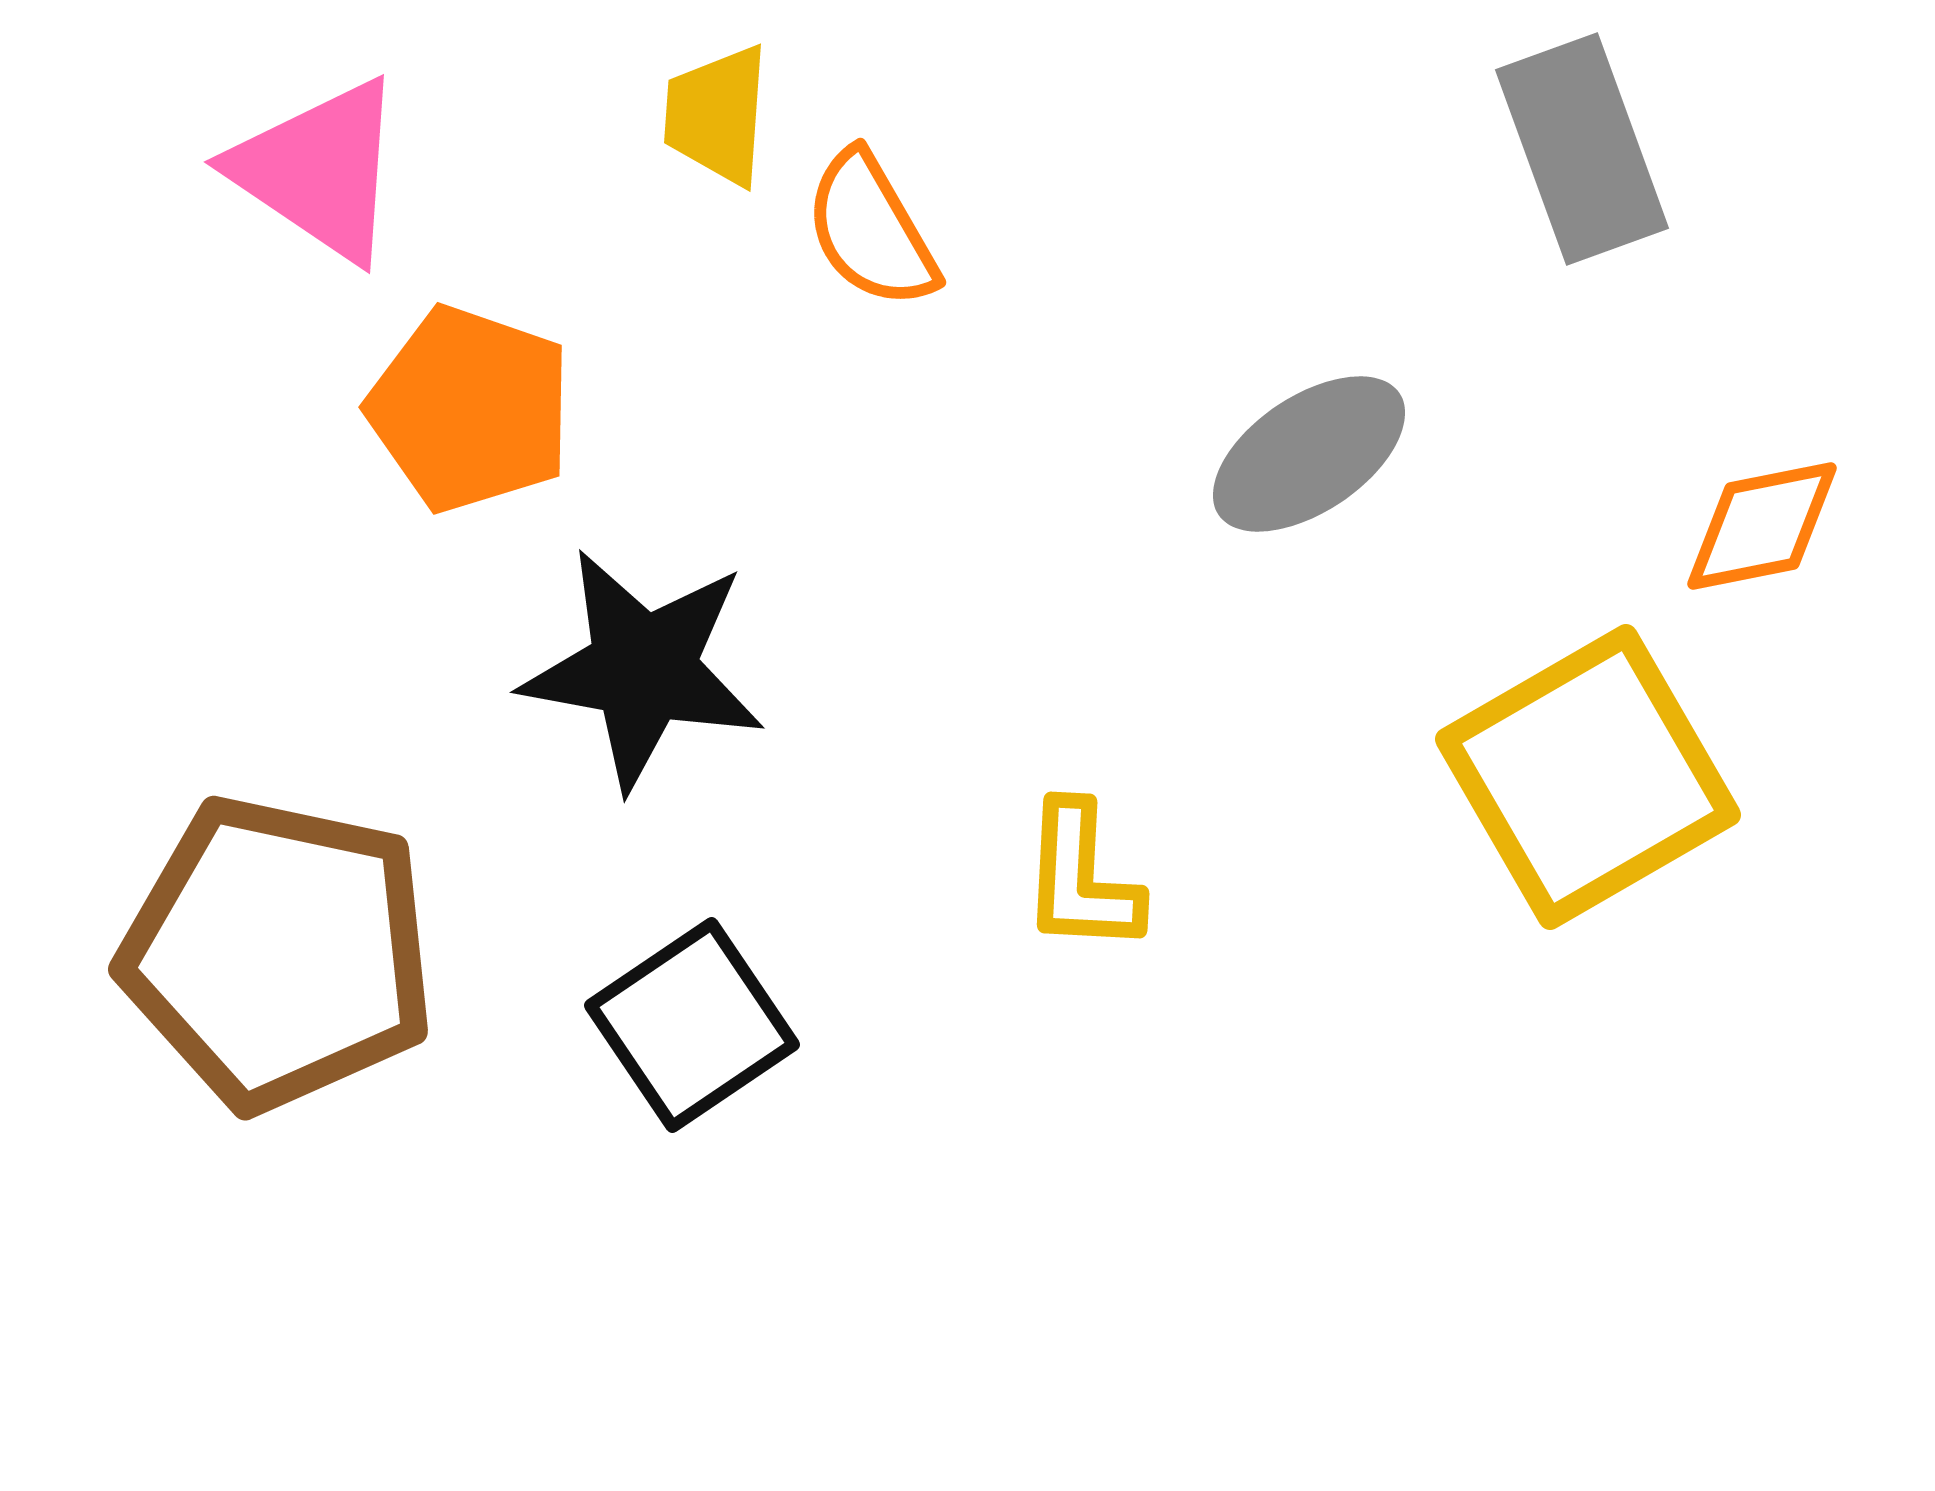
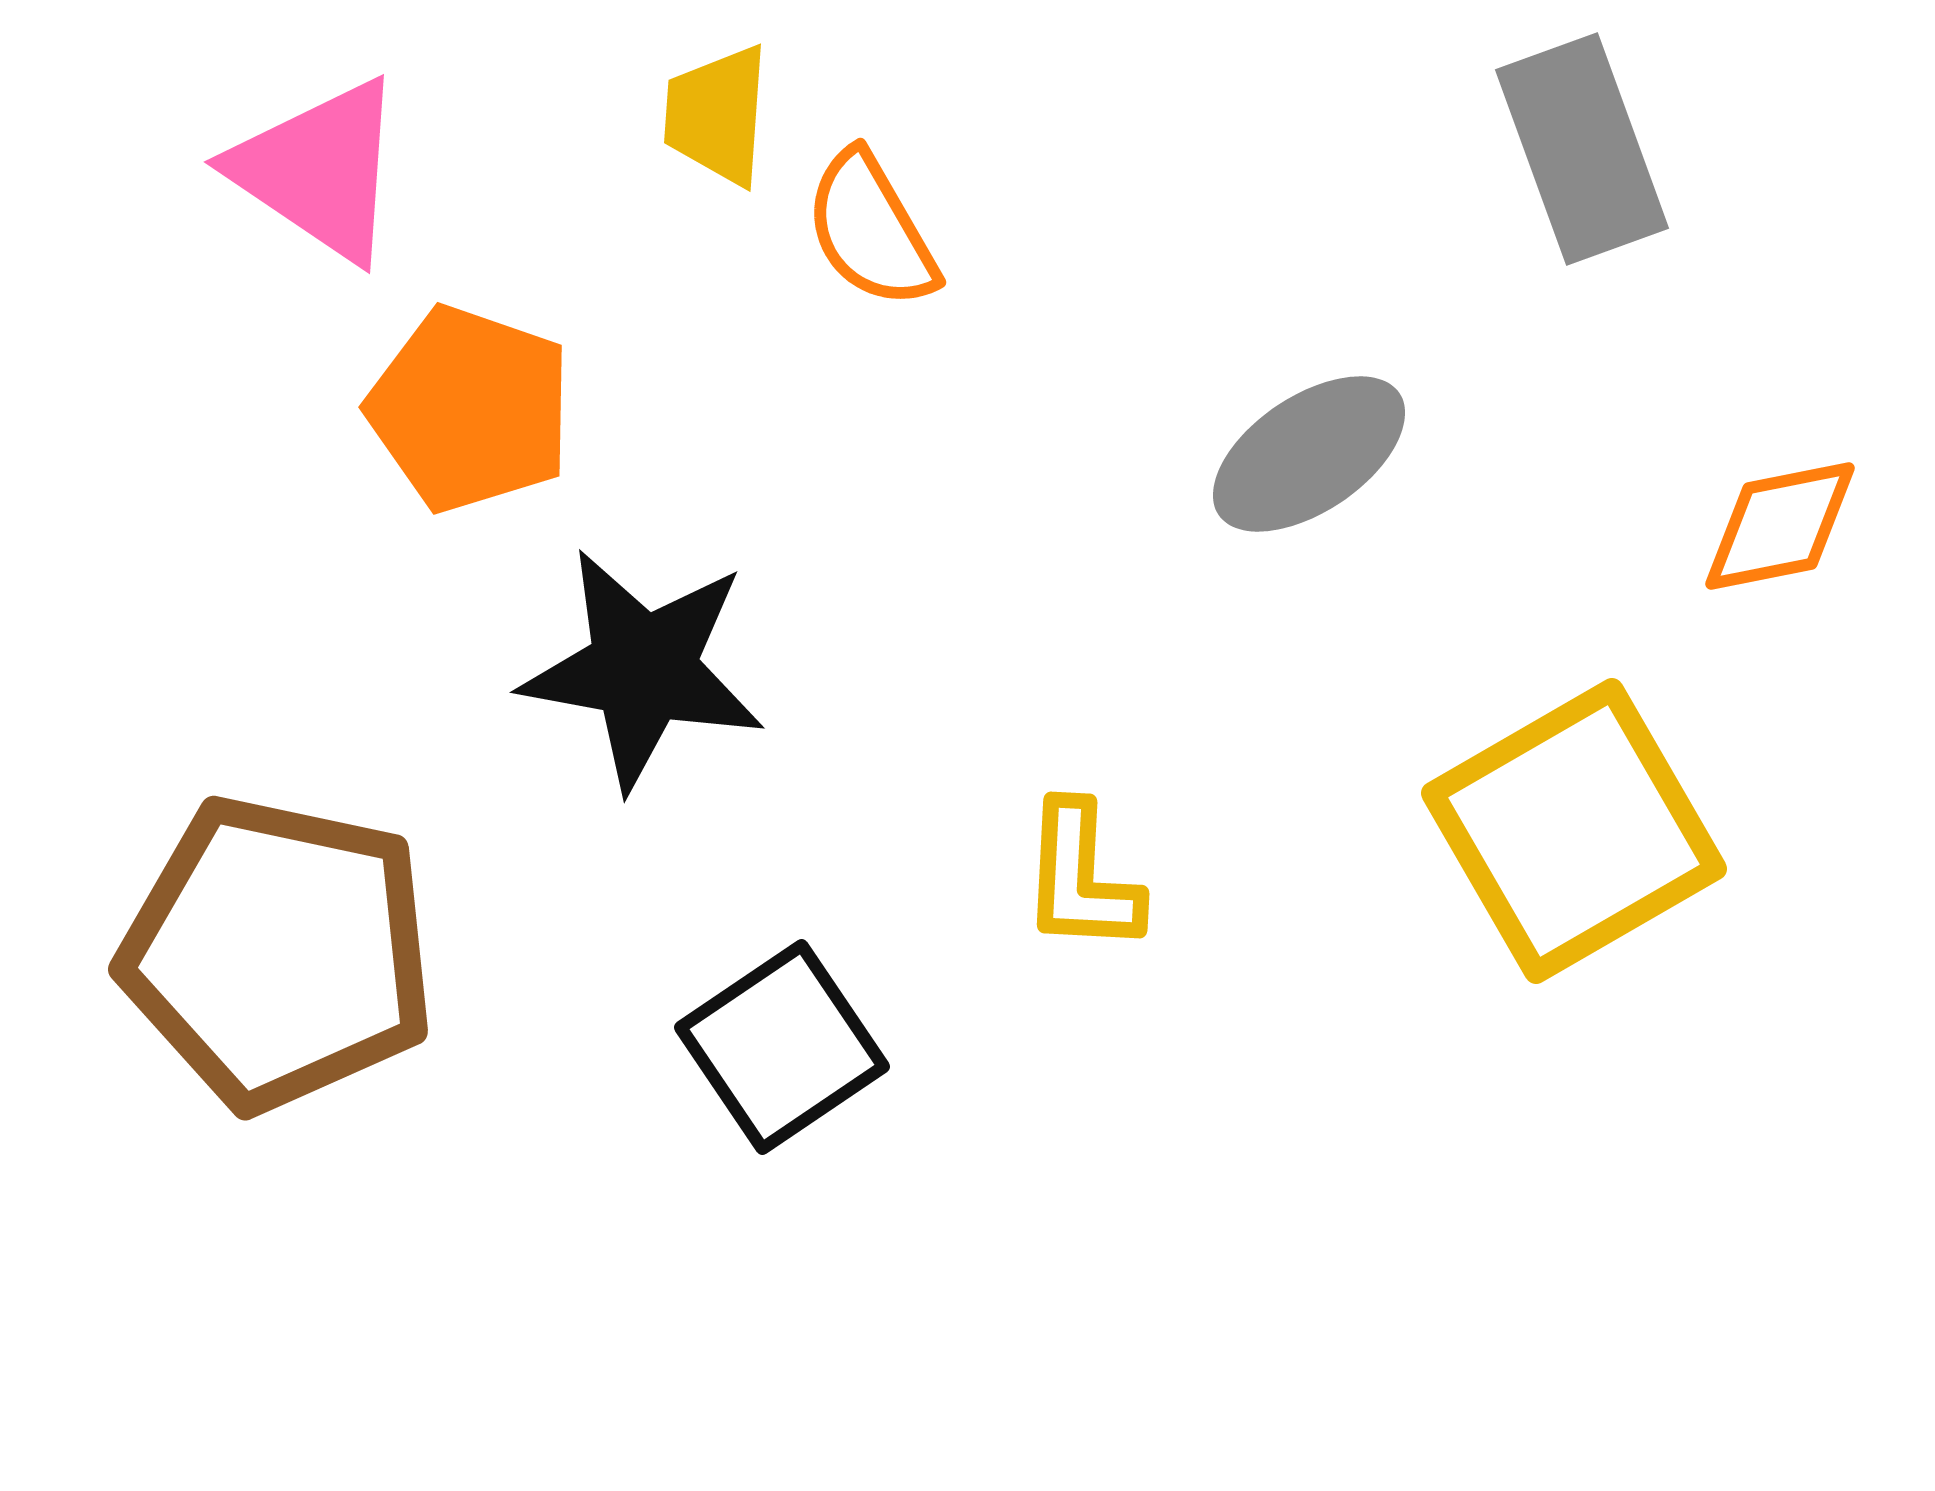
orange diamond: moved 18 px right
yellow square: moved 14 px left, 54 px down
black square: moved 90 px right, 22 px down
